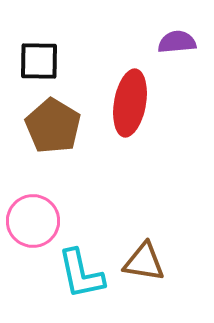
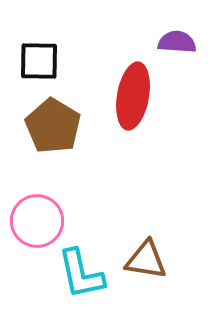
purple semicircle: rotated 9 degrees clockwise
red ellipse: moved 3 px right, 7 px up
pink circle: moved 4 px right
brown triangle: moved 2 px right, 2 px up
